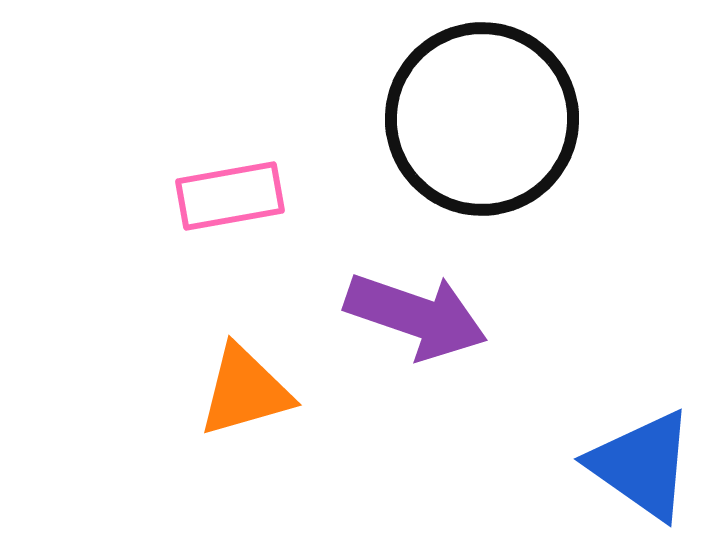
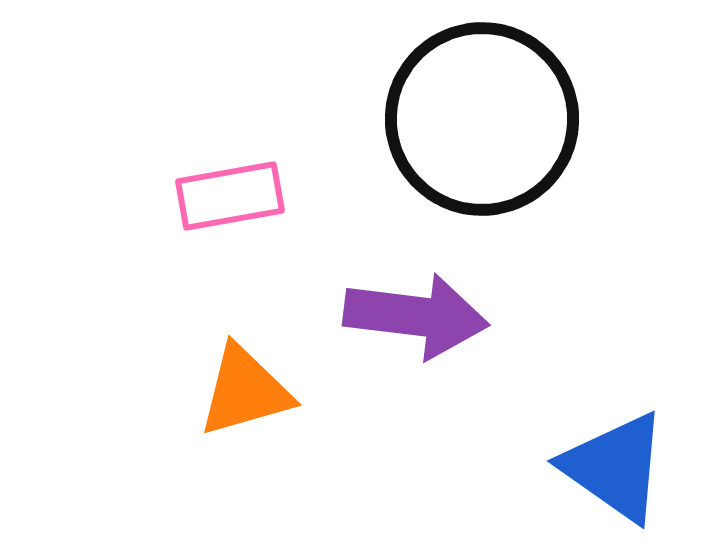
purple arrow: rotated 12 degrees counterclockwise
blue triangle: moved 27 px left, 2 px down
